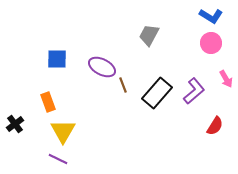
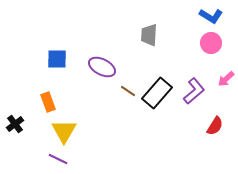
gray trapezoid: rotated 25 degrees counterclockwise
pink arrow: rotated 78 degrees clockwise
brown line: moved 5 px right, 6 px down; rotated 35 degrees counterclockwise
yellow triangle: moved 1 px right
